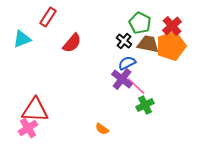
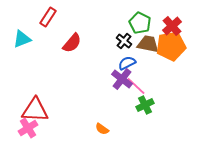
orange pentagon: rotated 8 degrees clockwise
